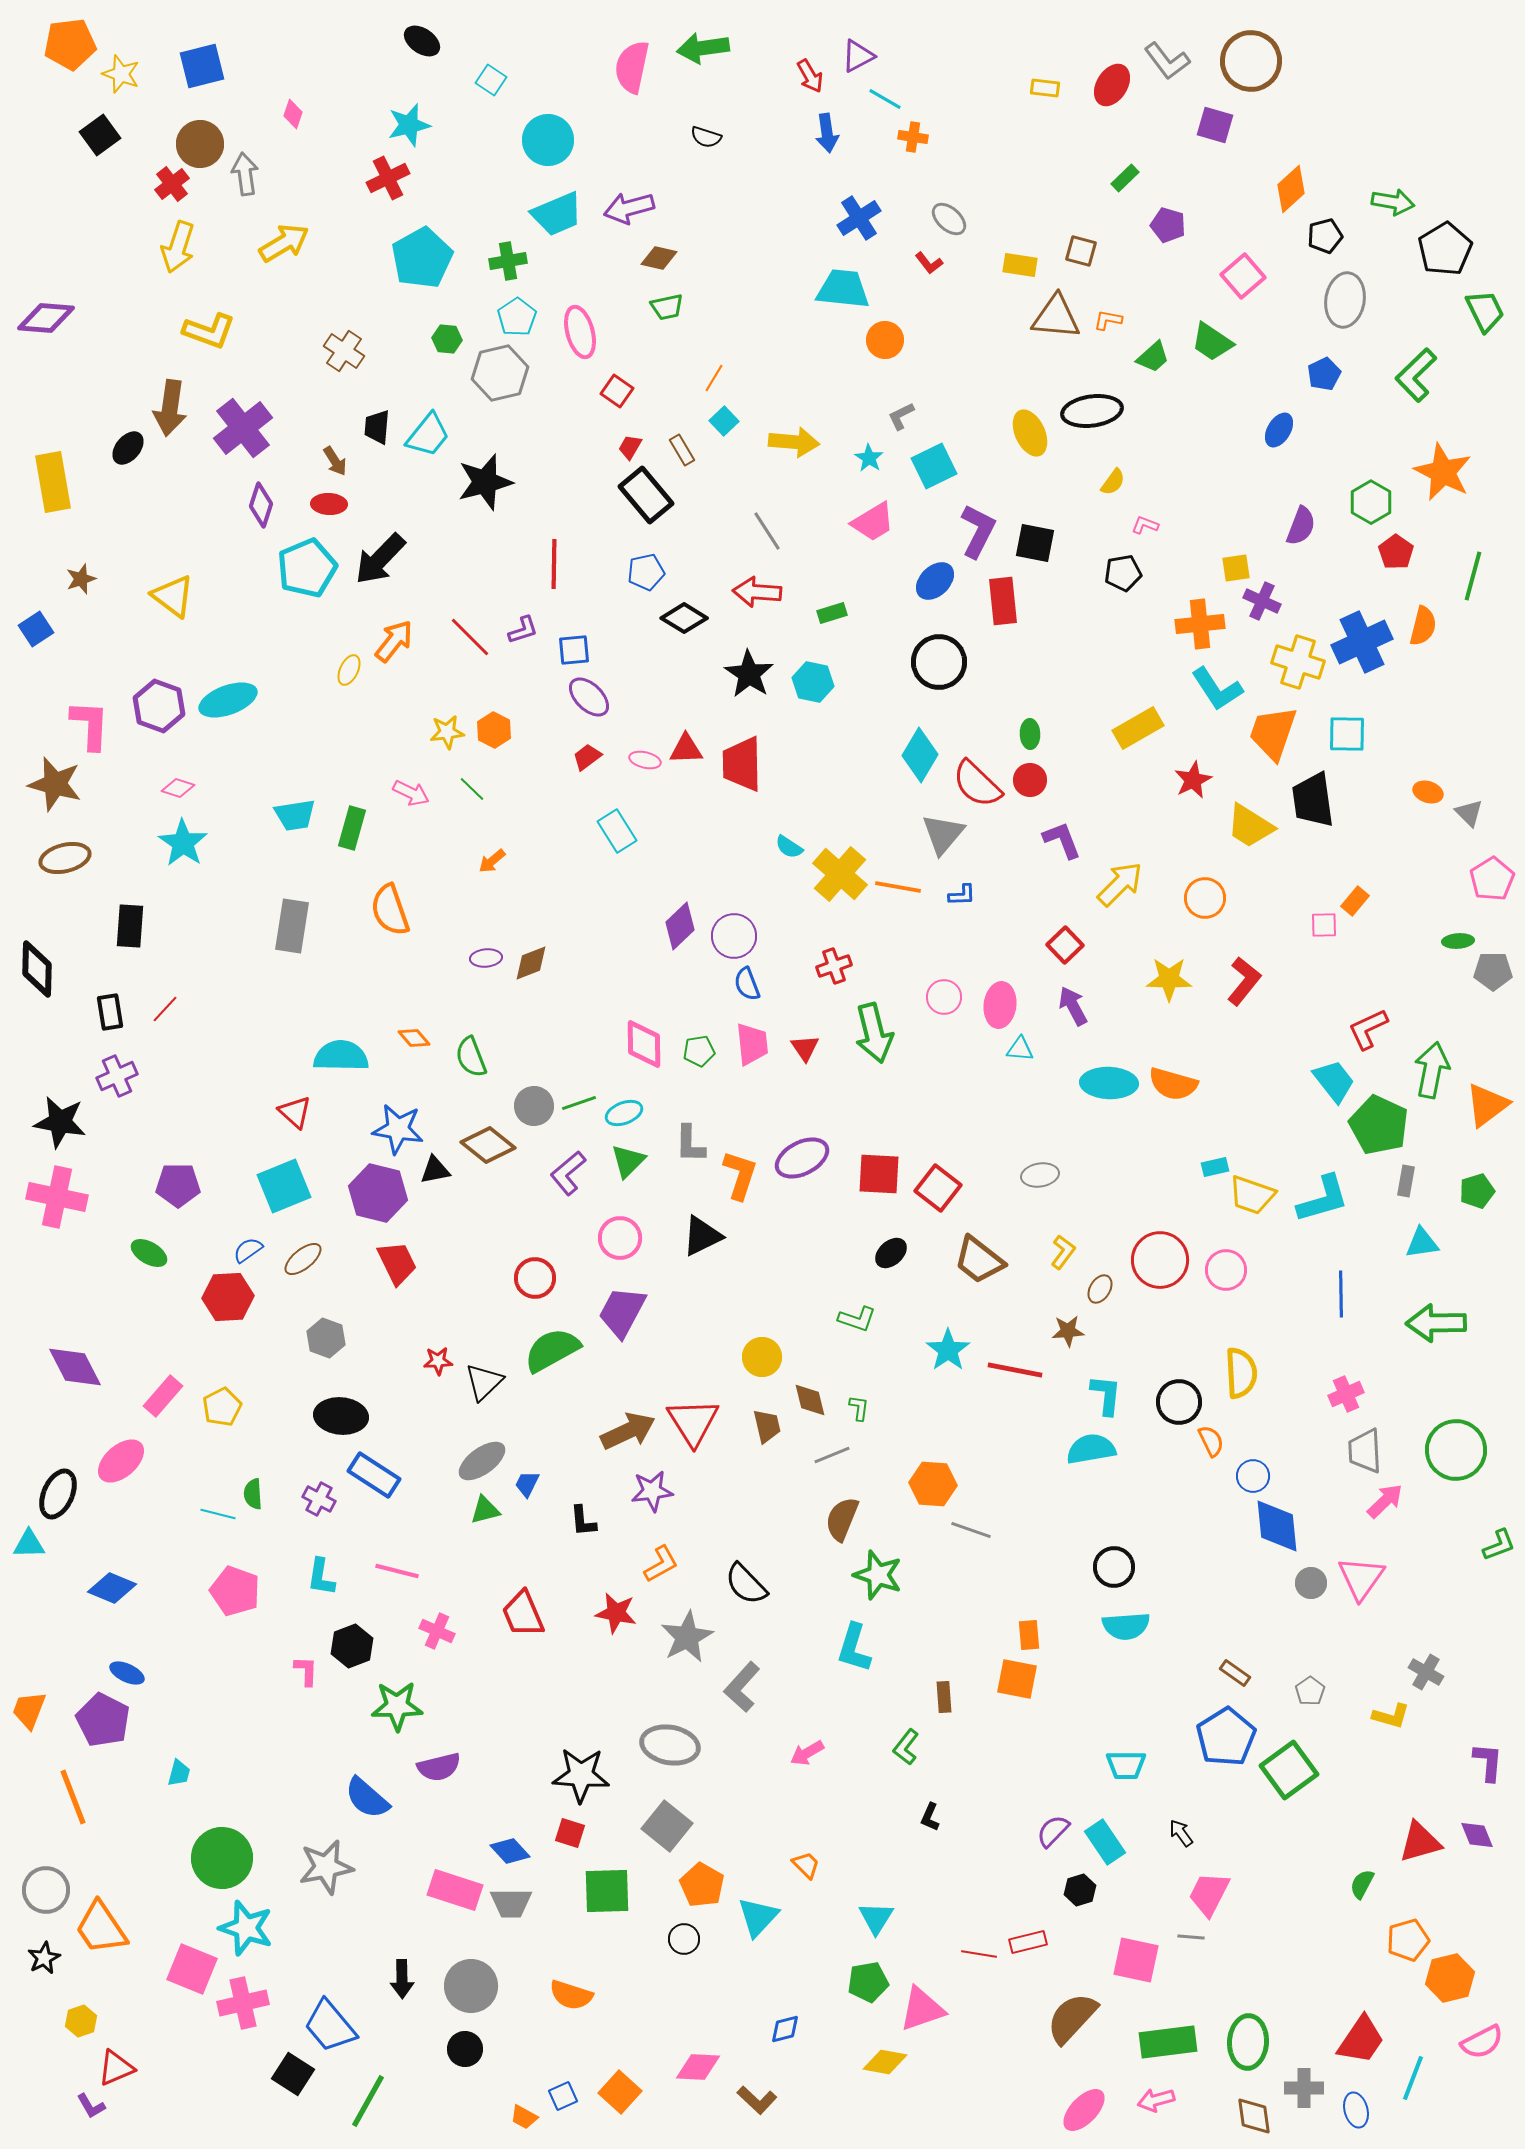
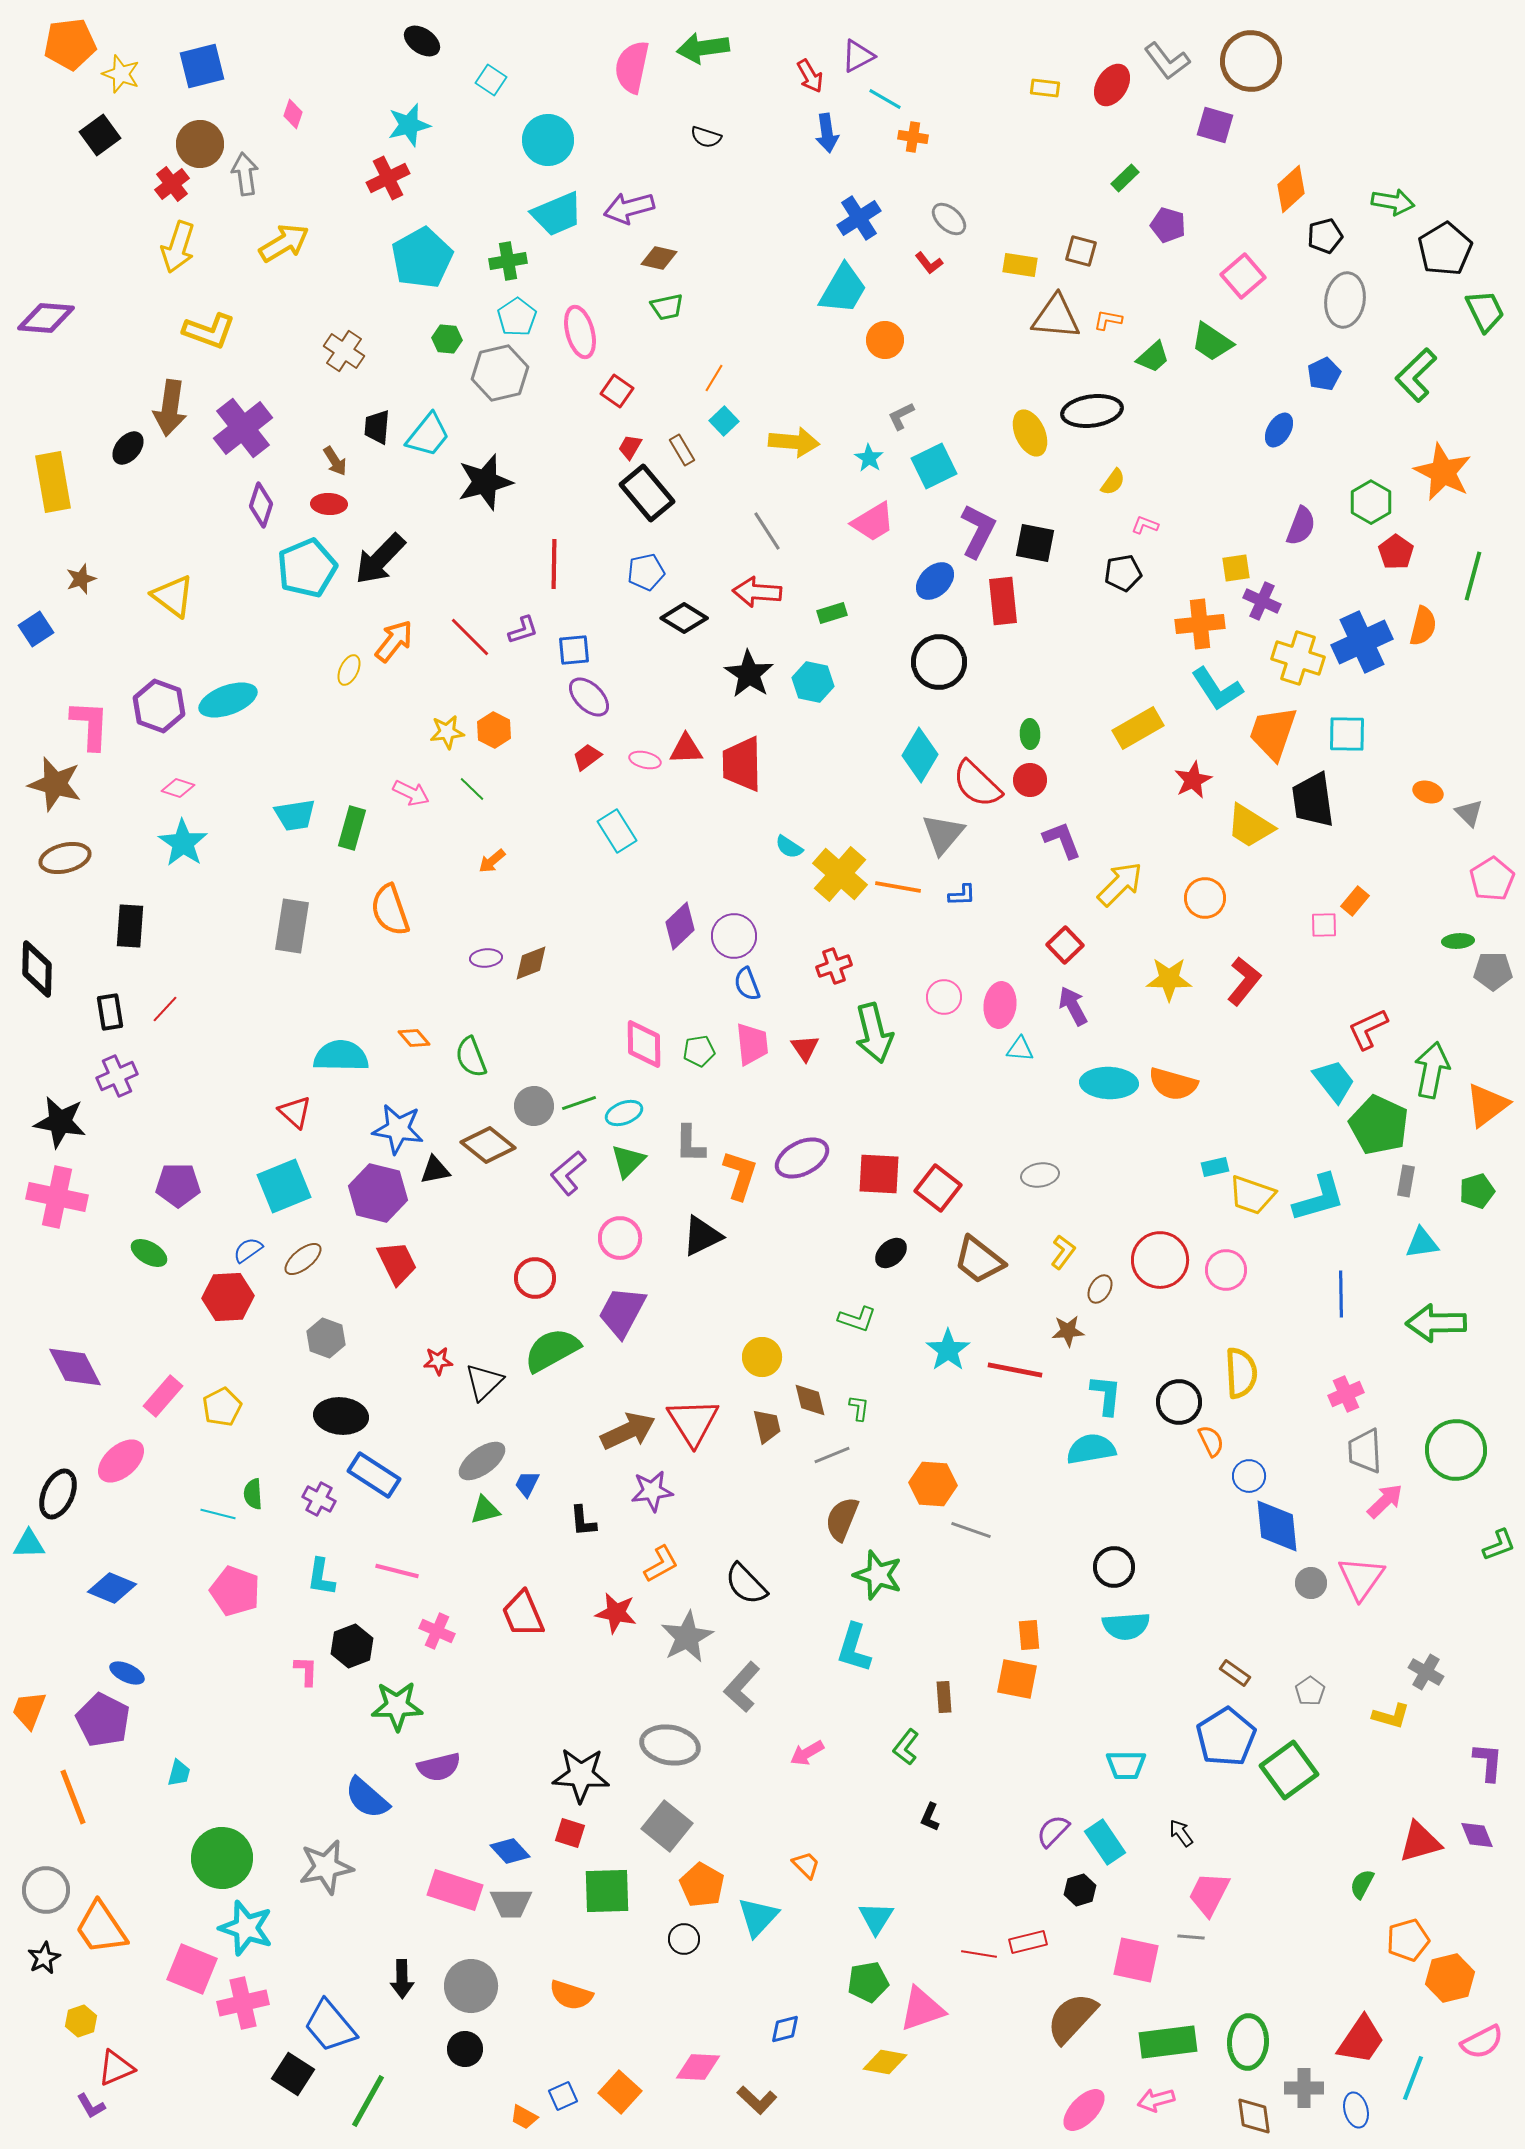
cyan trapezoid at (843, 289): rotated 114 degrees clockwise
black rectangle at (646, 495): moved 1 px right, 2 px up
yellow cross at (1298, 662): moved 4 px up
cyan L-shape at (1323, 1199): moved 4 px left, 1 px up
blue circle at (1253, 1476): moved 4 px left
